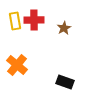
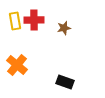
brown star: rotated 16 degrees clockwise
